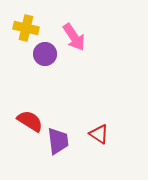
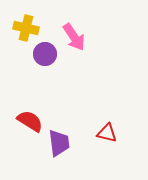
red triangle: moved 8 px right, 1 px up; rotated 20 degrees counterclockwise
purple trapezoid: moved 1 px right, 2 px down
